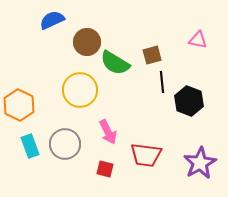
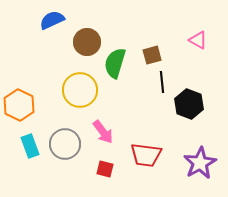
pink triangle: rotated 18 degrees clockwise
green semicircle: rotated 76 degrees clockwise
black hexagon: moved 3 px down
pink arrow: moved 5 px left; rotated 10 degrees counterclockwise
